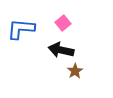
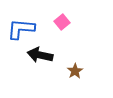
pink square: moved 1 px left, 1 px up
black arrow: moved 21 px left, 5 px down
